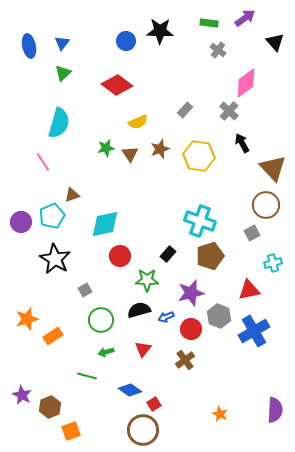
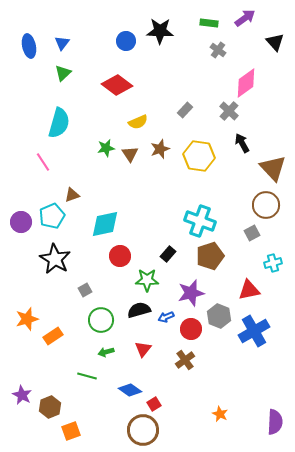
purple semicircle at (275, 410): moved 12 px down
